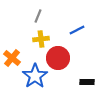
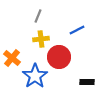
red circle: moved 1 px right, 1 px up
